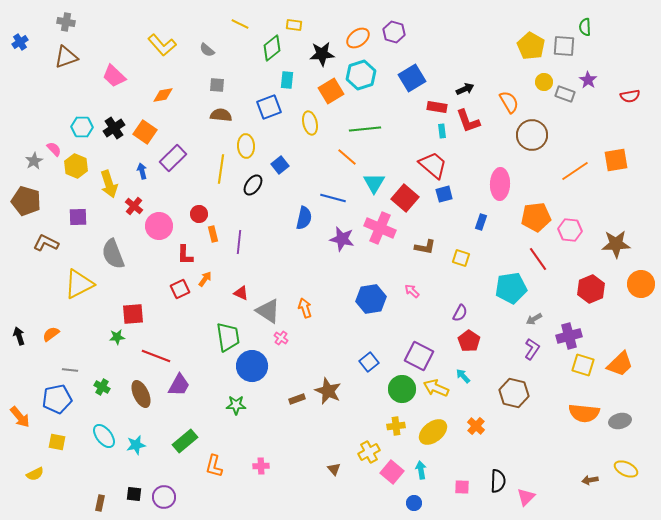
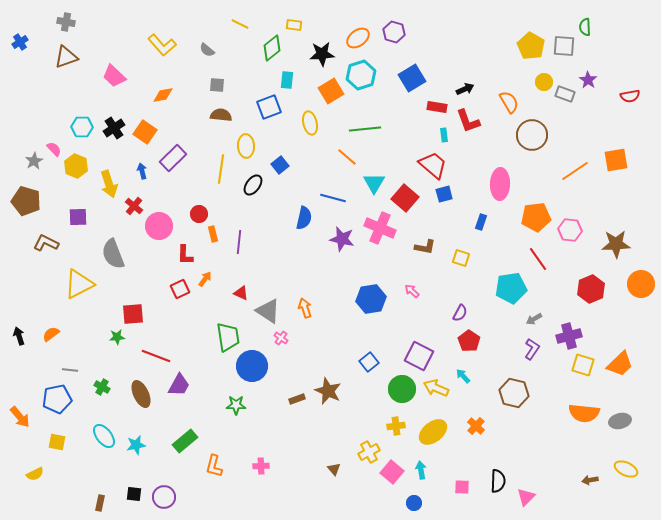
cyan rectangle at (442, 131): moved 2 px right, 4 px down
